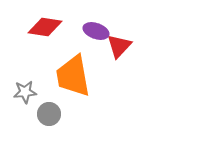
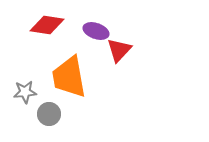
red diamond: moved 2 px right, 2 px up
red triangle: moved 4 px down
orange trapezoid: moved 4 px left, 1 px down
